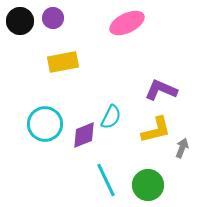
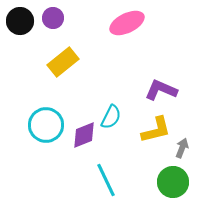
yellow rectangle: rotated 28 degrees counterclockwise
cyan circle: moved 1 px right, 1 px down
green circle: moved 25 px right, 3 px up
